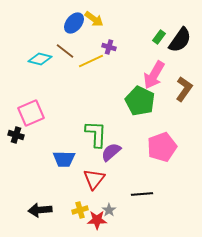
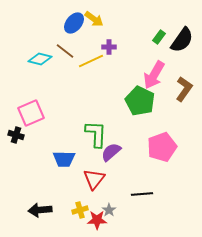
black semicircle: moved 2 px right
purple cross: rotated 16 degrees counterclockwise
